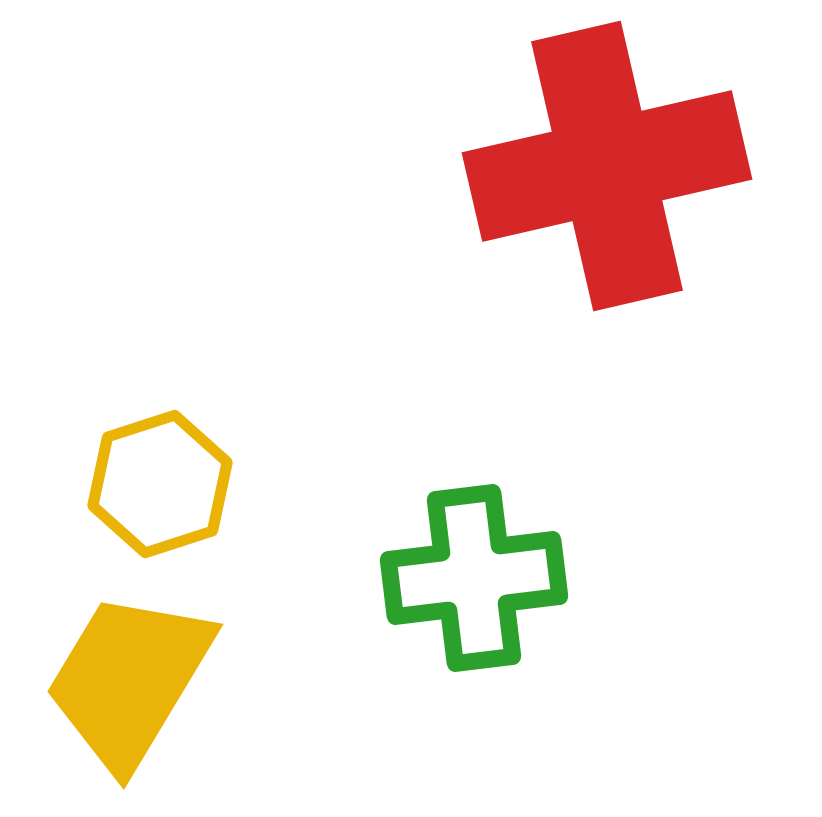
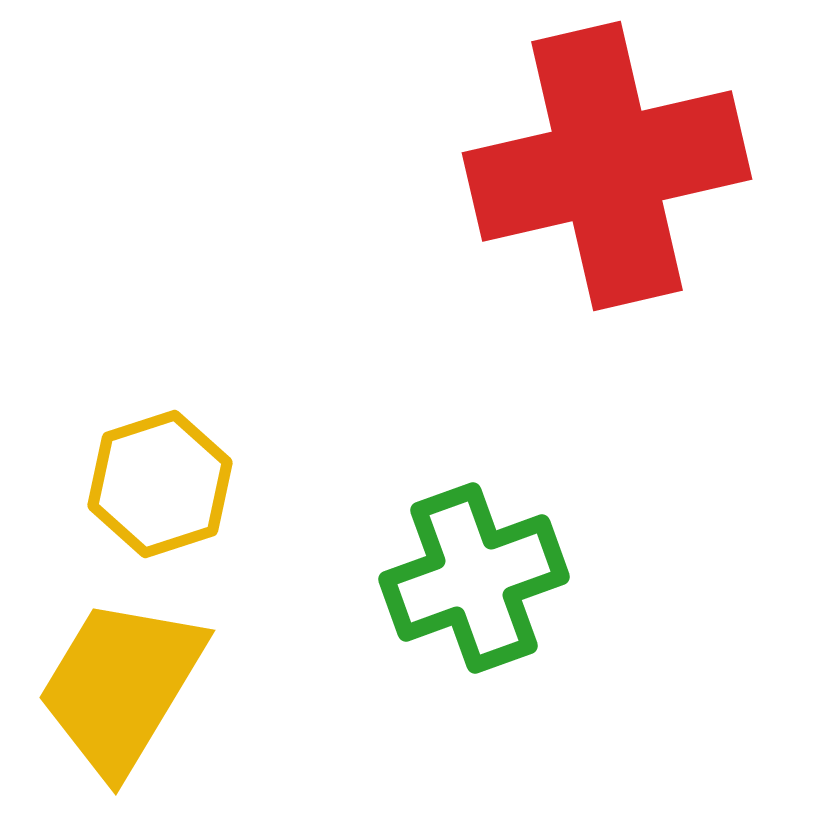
green cross: rotated 13 degrees counterclockwise
yellow trapezoid: moved 8 px left, 6 px down
